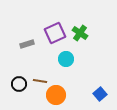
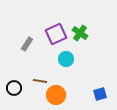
purple square: moved 1 px right, 1 px down
gray rectangle: rotated 40 degrees counterclockwise
black circle: moved 5 px left, 4 px down
blue square: rotated 24 degrees clockwise
